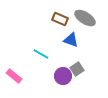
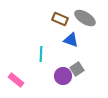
cyan line: rotated 63 degrees clockwise
pink rectangle: moved 2 px right, 4 px down
